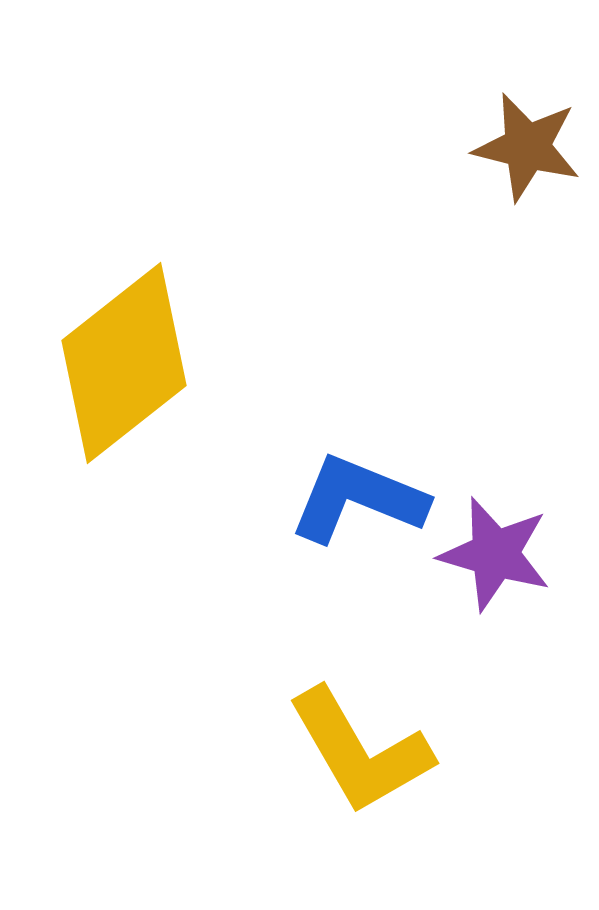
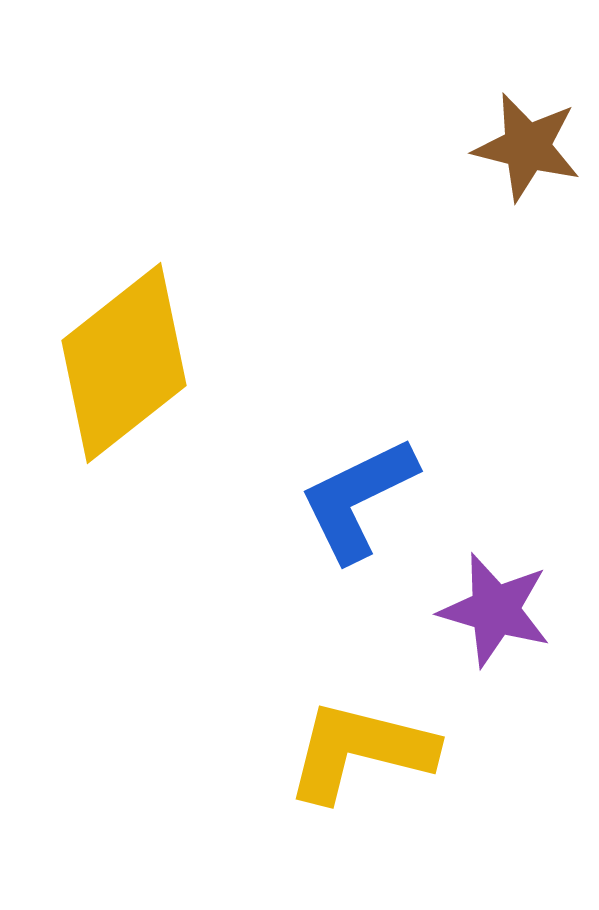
blue L-shape: rotated 48 degrees counterclockwise
purple star: moved 56 px down
yellow L-shape: rotated 134 degrees clockwise
